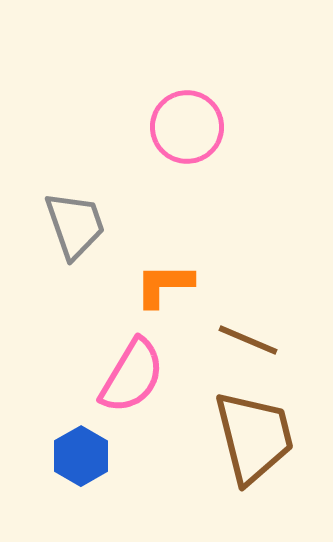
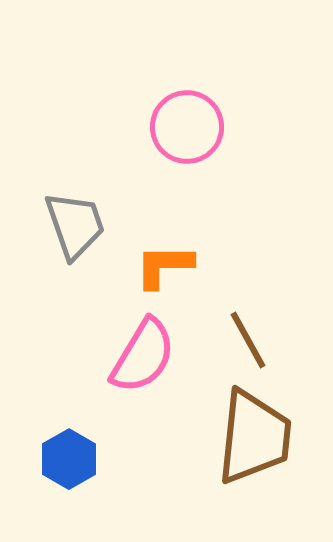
orange L-shape: moved 19 px up
brown line: rotated 38 degrees clockwise
pink semicircle: moved 11 px right, 20 px up
brown trapezoid: rotated 20 degrees clockwise
blue hexagon: moved 12 px left, 3 px down
